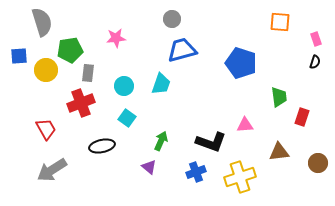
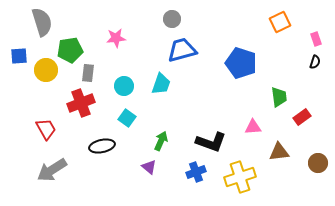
orange square: rotated 30 degrees counterclockwise
red rectangle: rotated 36 degrees clockwise
pink triangle: moved 8 px right, 2 px down
